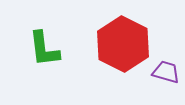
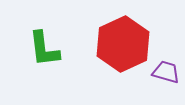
red hexagon: rotated 8 degrees clockwise
